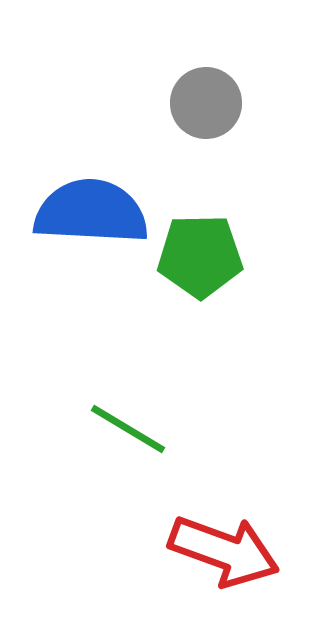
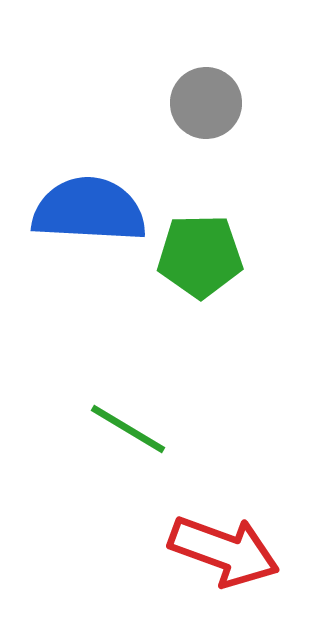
blue semicircle: moved 2 px left, 2 px up
